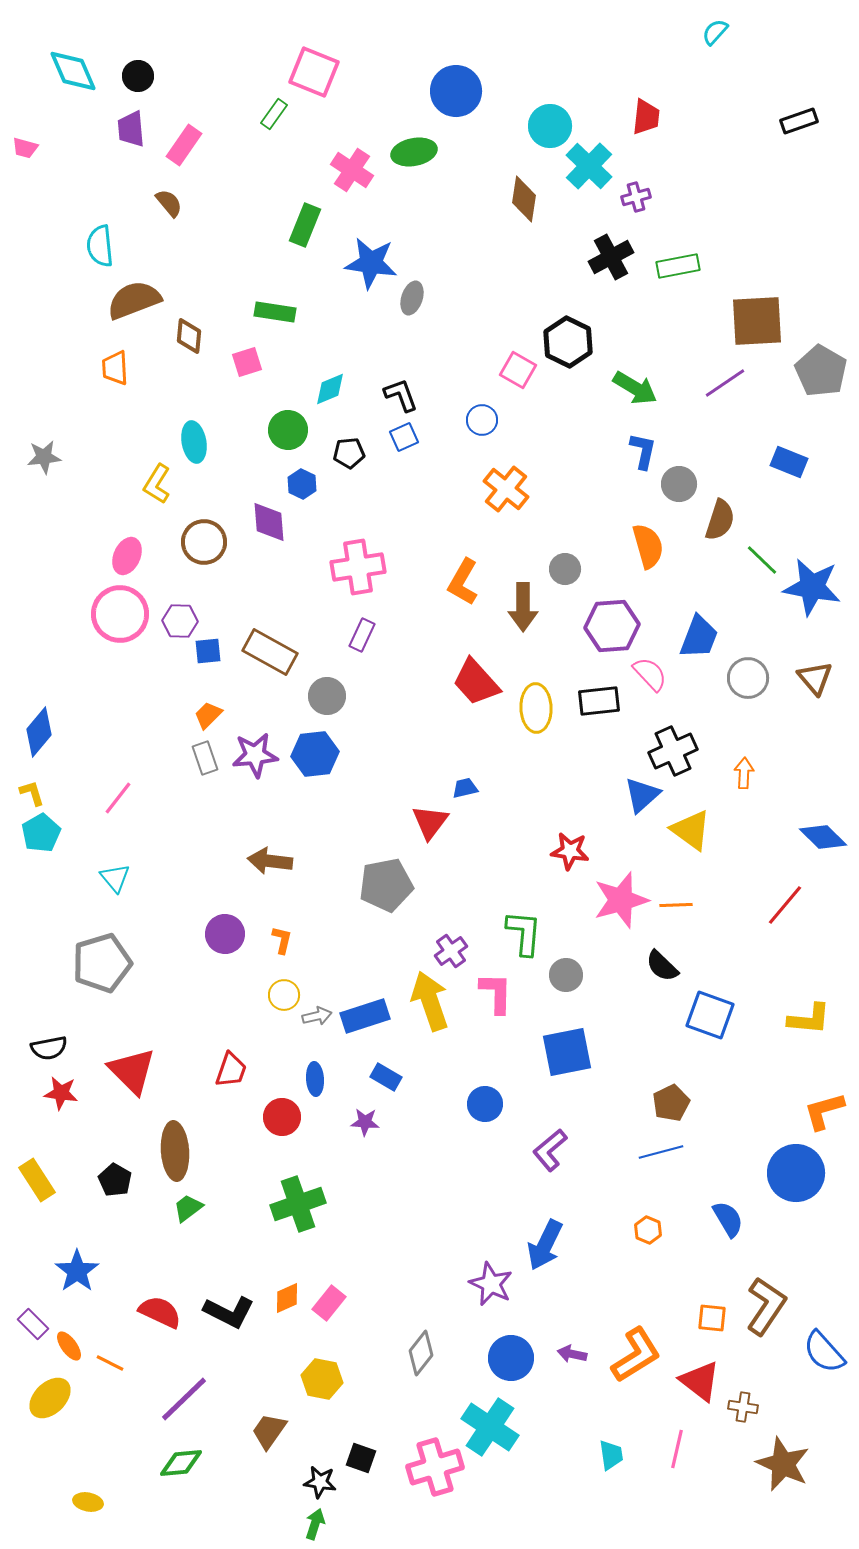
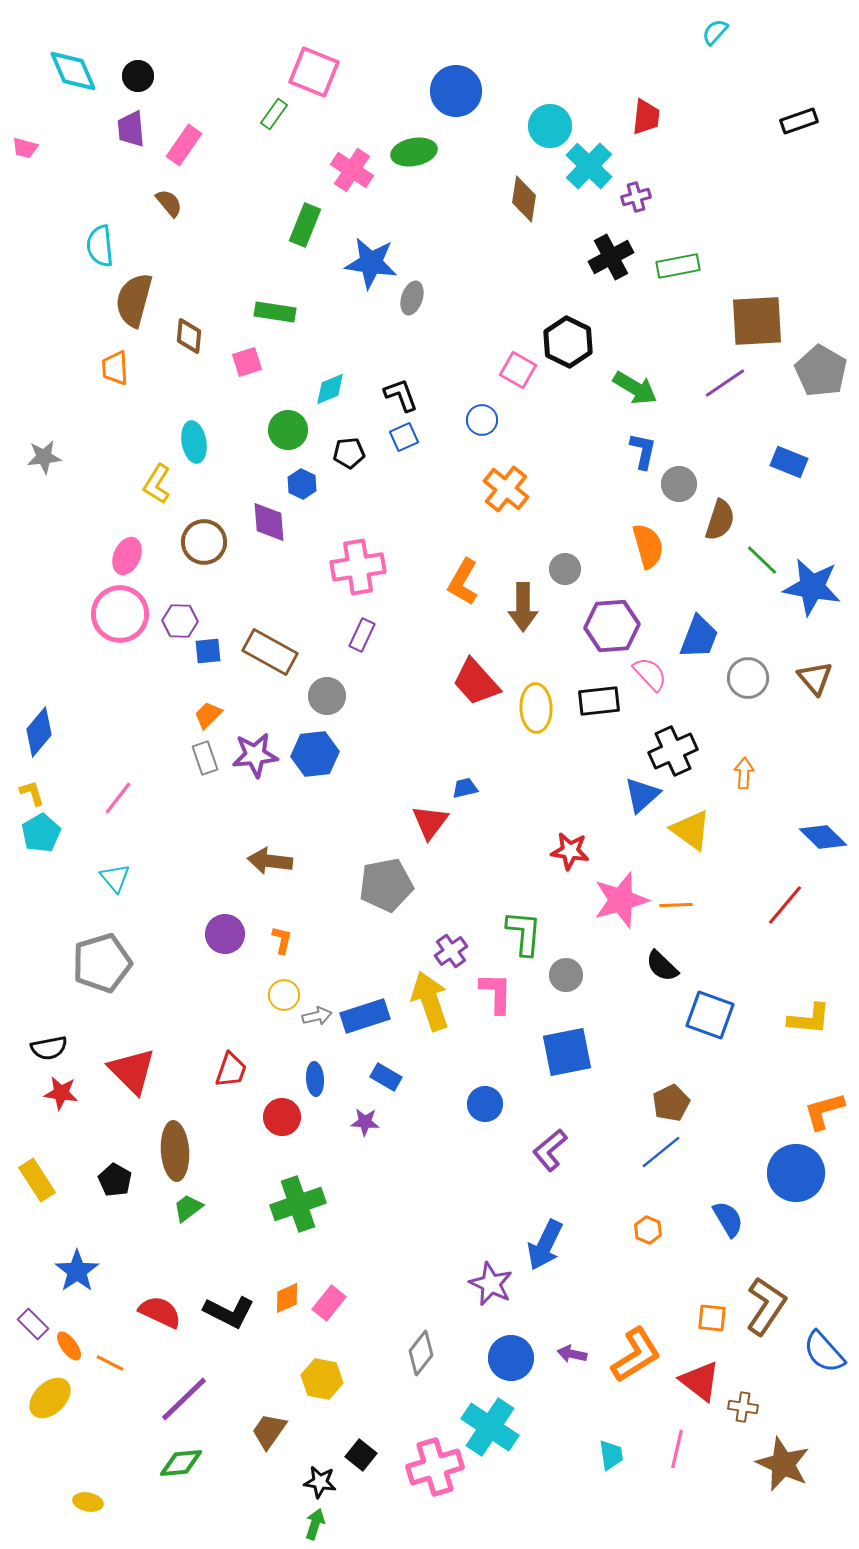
brown semicircle at (134, 300): rotated 54 degrees counterclockwise
blue line at (661, 1152): rotated 24 degrees counterclockwise
black square at (361, 1458): moved 3 px up; rotated 20 degrees clockwise
